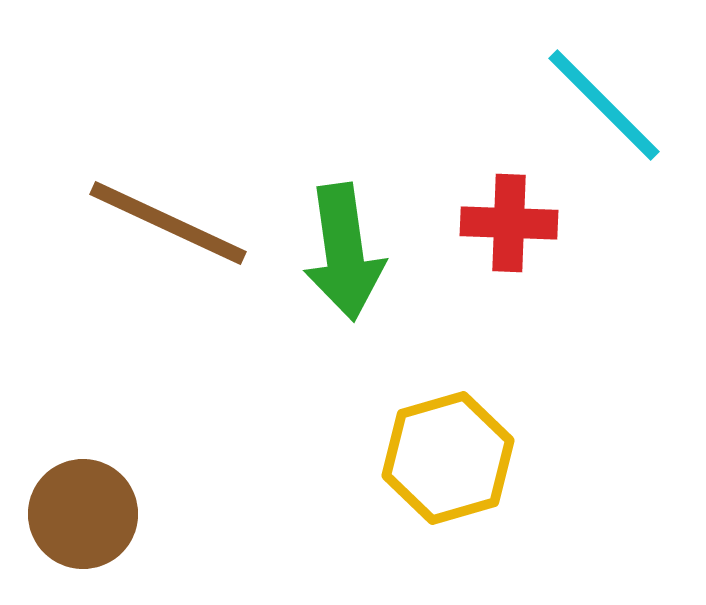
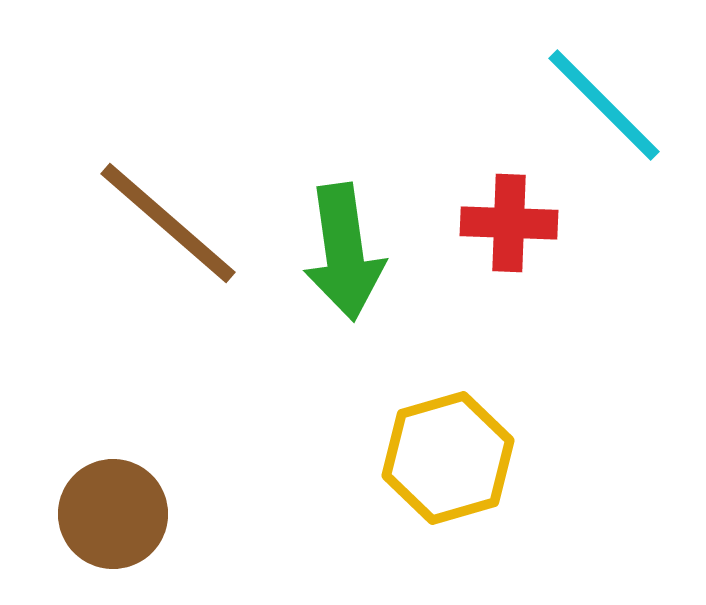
brown line: rotated 16 degrees clockwise
brown circle: moved 30 px right
